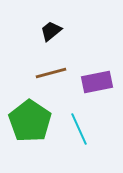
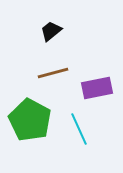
brown line: moved 2 px right
purple rectangle: moved 6 px down
green pentagon: moved 1 px up; rotated 6 degrees counterclockwise
